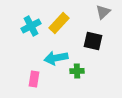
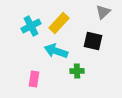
cyan arrow: moved 7 px up; rotated 30 degrees clockwise
